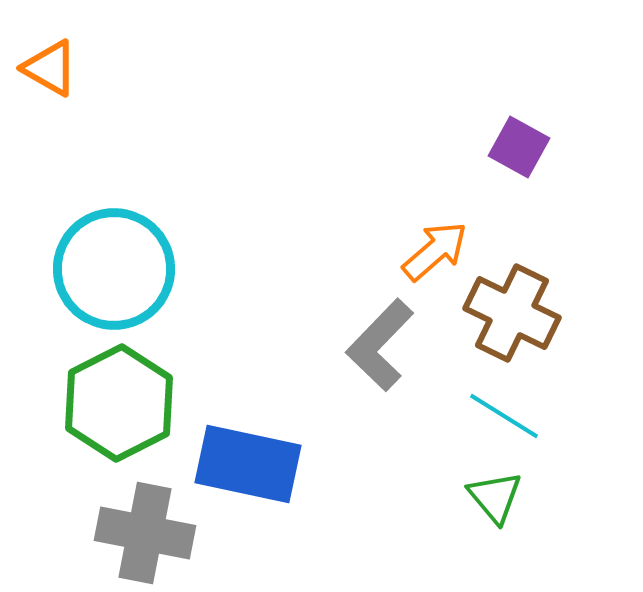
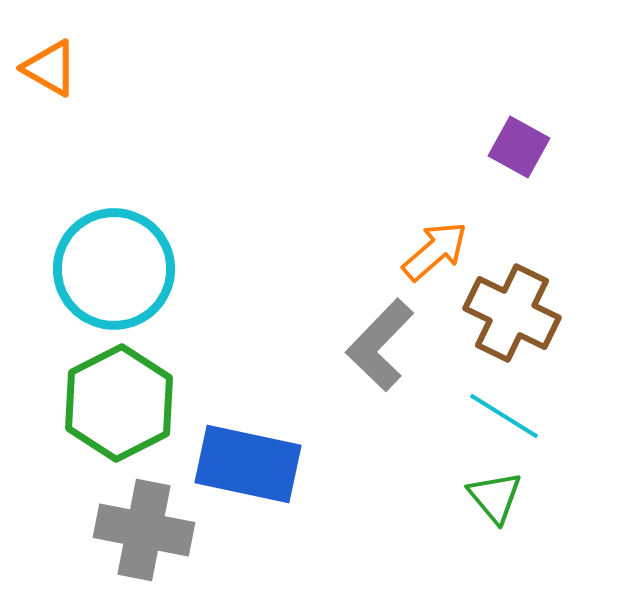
gray cross: moved 1 px left, 3 px up
